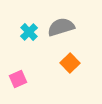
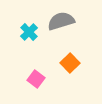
gray semicircle: moved 6 px up
pink square: moved 18 px right; rotated 30 degrees counterclockwise
